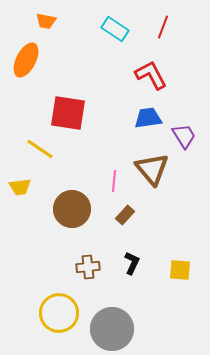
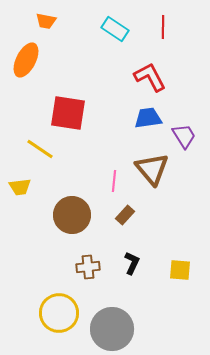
red line: rotated 20 degrees counterclockwise
red L-shape: moved 1 px left, 2 px down
brown circle: moved 6 px down
